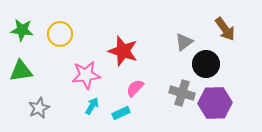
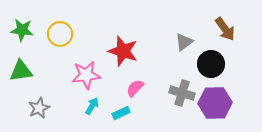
black circle: moved 5 px right
